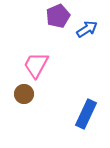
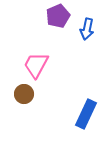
blue arrow: rotated 135 degrees clockwise
